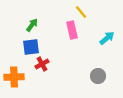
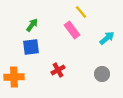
pink rectangle: rotated 24 degrees counterclockwise
red cross: moved 16 px right, 6 px down
gray circle: moved 4 px right, 2 px up
